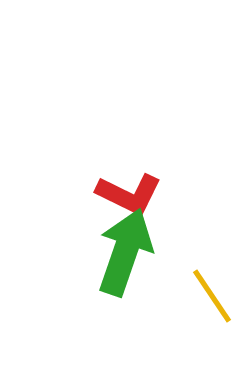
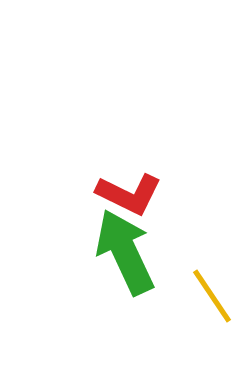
green arrow: rotated 44 degrees counterclockwise
